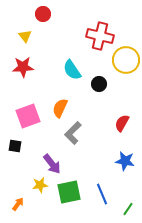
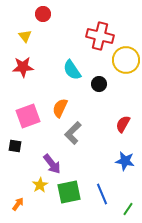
red semicircle: moved 1 px right, 1 px down
yellow star: rotated 21 degrees counterclockwise
